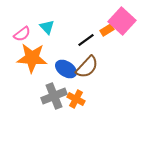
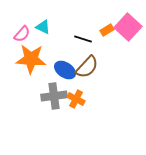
pink square: moved 6 px right, 6 px down
cyan triangle: moved 4 px left; rotated 21 degrees counterclockwise
pink semicircle: rotated 12 degrees counterclockwise
black line: moved 3 px left, 1 px up; rotated 54 degrees clockwise
orange star: moved 1 px left, 1 px down
blue ellipse: moved 1 px left, 1 px down
gray cross: rotated 15 degrees clockwise
